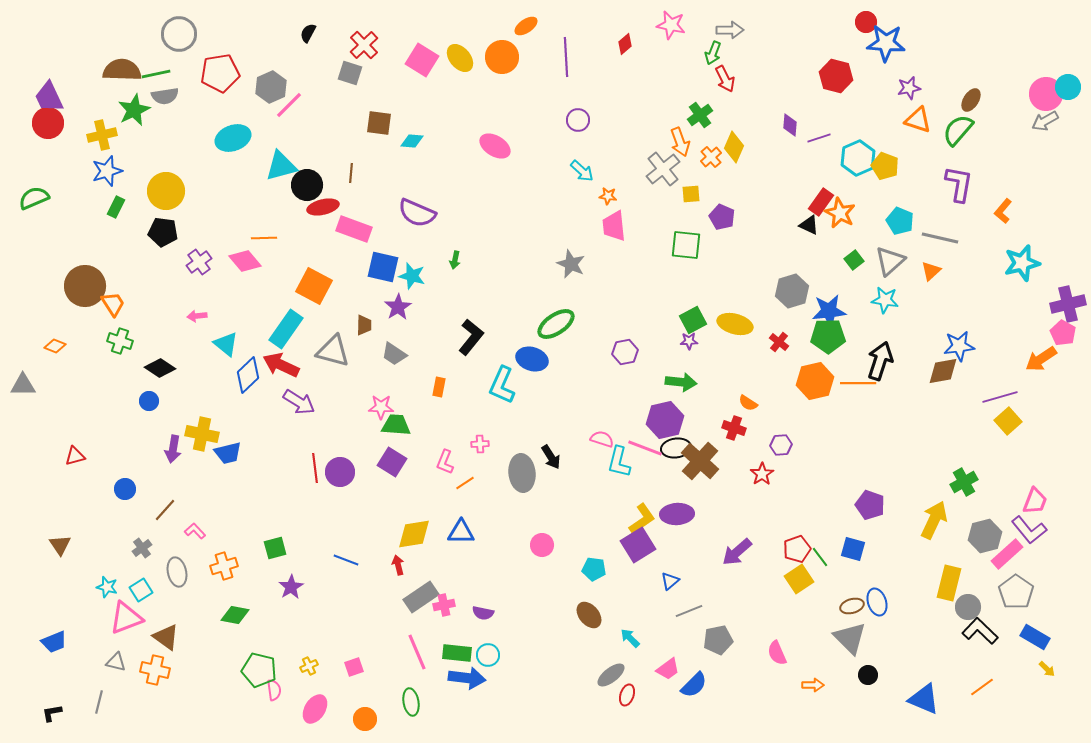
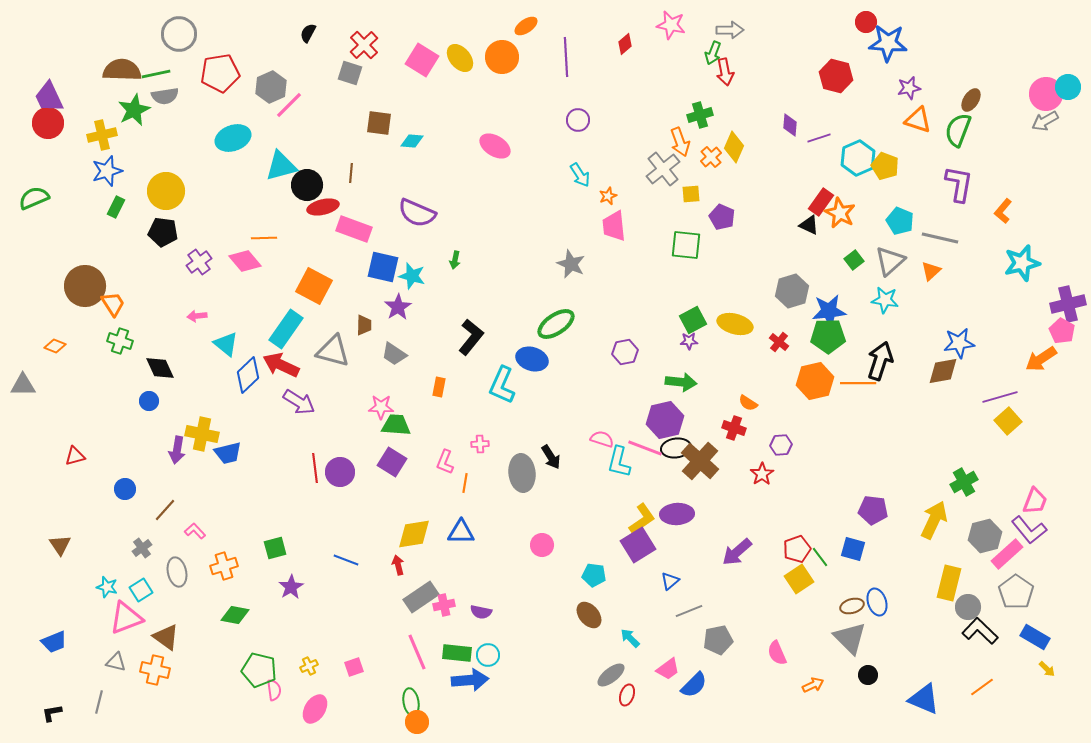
blue star at (886, 43): moved 2 px right
red arrow at (725, 79): moved 7 px up; rotated 16 degrees clockwise
green cross at (700, 115): rotated 20 degrees clockwise
green semicircle at (958, 130): rotated 20 degrees counterclockwise
cyan arrow at (582, 171): moved 2 px left, 4 px down; rotated 15 degrees clockwise
orange star at (608, 196): rotated 30 degrees counterclockwise
pink pentagon at (1063, 333): moved 1 px left, 2 px up
blue star at (959, 346): moved 3 px up
black diamond at (160, 368): rotated 32 degrees clockwise
purple arrow at (173, 449): moved 4 px right, 1 px down
orange line at (465, 483): rotated 48 degrees counterclockwise
purple pentagon at (870, 505): moved 3 px right, 5 px down; rotated 12 degrees counterclockwise
cyan pentagon at (594, 569): moved 6 px down
purple semicircle at (483, 613): moved 2 px left, 1 px up
blue arrow at (467, 678): moved 3 px right, 2 px down; rotated 12 degrees counterclockwise
orange arrow at (813, 685): rotated 25 degrees counterclockwise
orange circle at (365, 719): moved 52 px right, 3 px down
